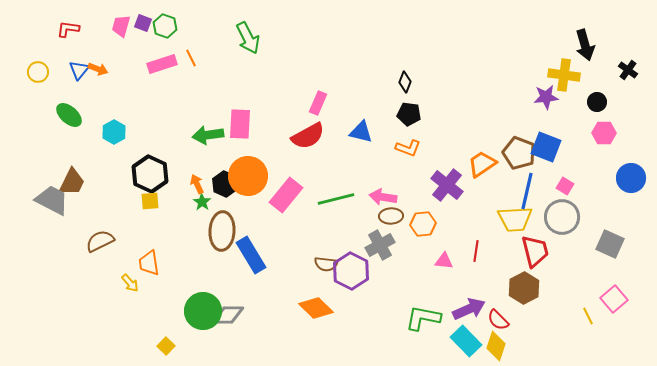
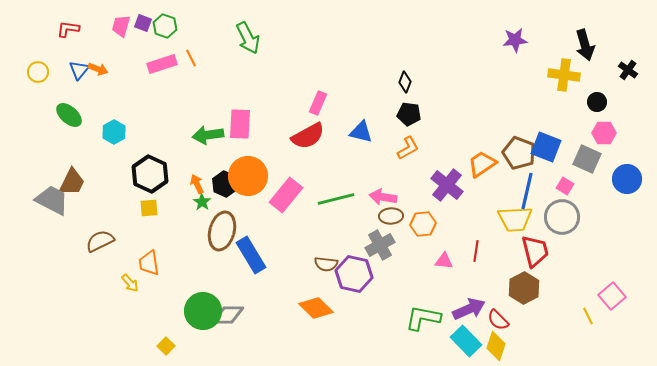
purple star at (546, 97): moved 31 px left, 57 px up
orange L-shape at (408, 148): rotated 50 degrees counterclockwise
blue circle at (631, 178): moved 4 px left, 1 px down
yellow square at (150, 201): moved 1 px left, 7 px down
brown ellipse at (222, 231): rotated 12 degrees clockwise
gray square at (610, 244): moved 23 px left, 85 px up
purple hexagon at (351, 271): moved 3 px right, 3 px down; rotated 15 degrees counterclockwise
pink square at (614, 299): moved 2 px left, 3 px up
